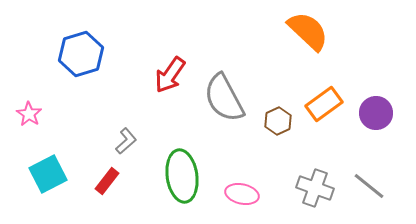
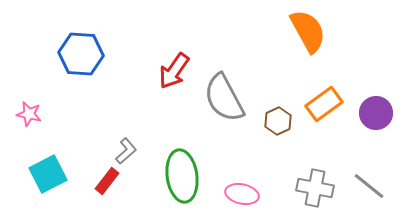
orange semicircle: rotated 18 degrees clockwise
blue hexagon: rotated 21 degrees clockwise
red arrow: moved 4 px right, 4 px up
pink star: rotated 20 degrees counterclockwise
gray L-shape: moved 10 px down
gray cross: rotated 9 degrees counterclockwise
